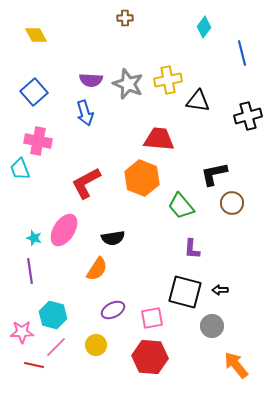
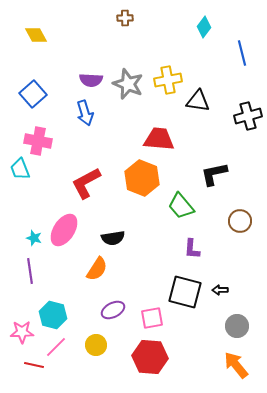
blue square: moved 1 px left, 2 px down
brown circle: moved 8 px right, 18 px down
gray circle: moved 25 px right
